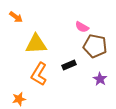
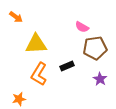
brown pentagon: moved 2 px down; rotated 20 degrees counterclockwise
black rectangle: moved 2 px left, 1 px down
